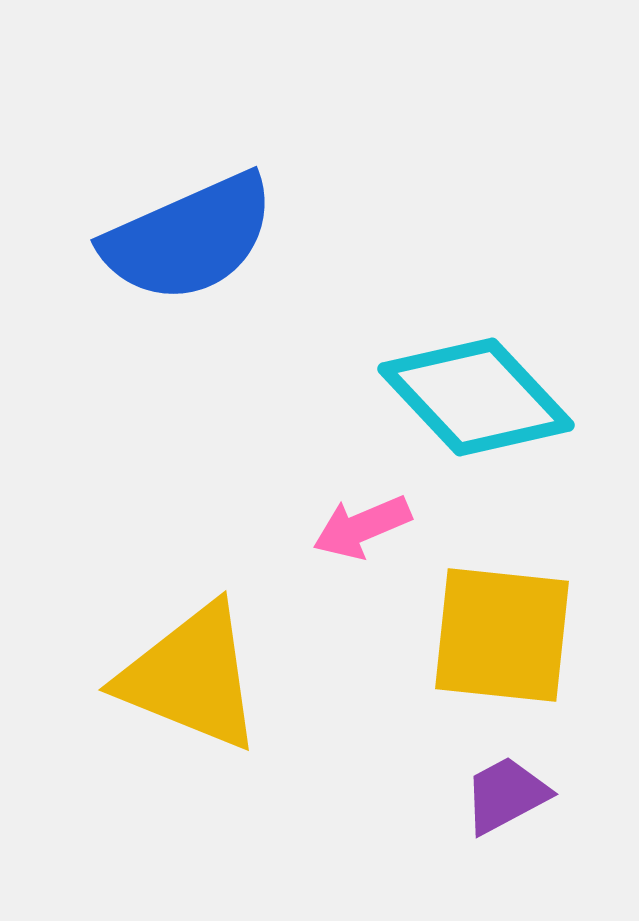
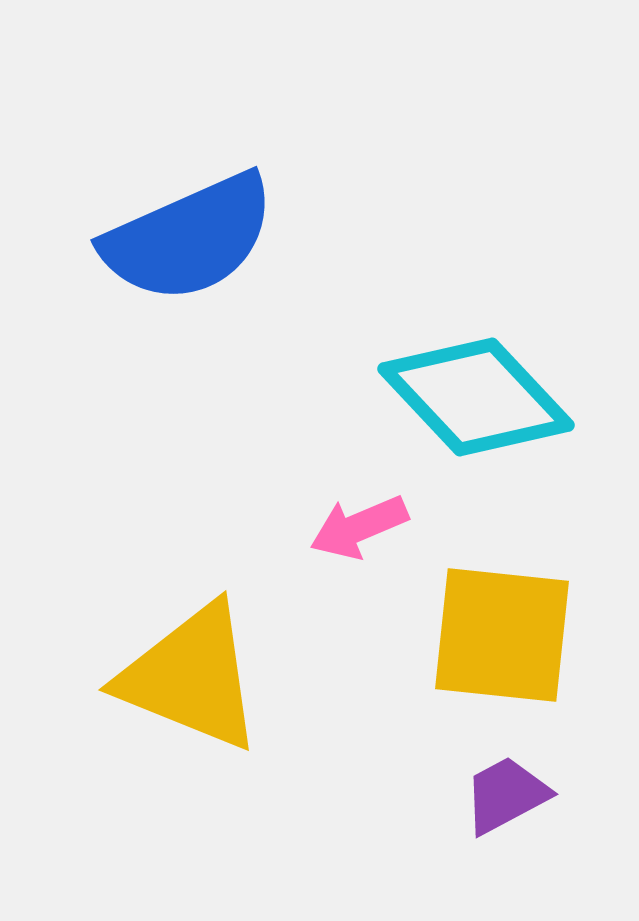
pink arrow: moved 3 px left
